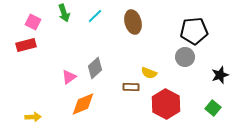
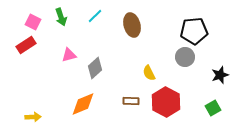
green arrow: moved 3 px left, 4 px down
brown ellipse: moved 1 px left, 3 px down
red rectangle: rotated 18 degrees counterclockwise
yellow semicircle: rotated 42 degrees clockwise
pink triangle: moved 22 px up; rotated 21 degrees clockwise
brown rectangle: moved 14 px down
red hexagon: moved 2 px up
green square: rotated 21 degrees clockwise
